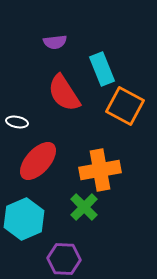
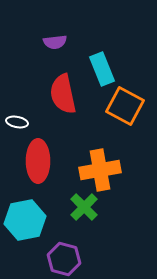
red semicircle: moved 1 px left, 1 px down; rotated 21 degrees clockwise
red ellipse: rotated 42 degrees counterclockwise
cyan hexagon: moved 1 px right, 1 px down; rotated 12 degrees clockwise
purple hexagon: rotated 12 degrees clockwise
